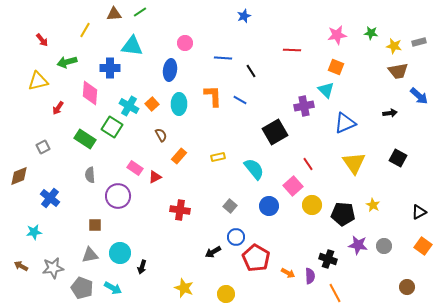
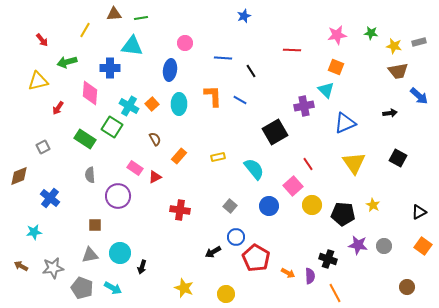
green line at (140, 12): moved 1 px right, 6 px down; rotated 24 degrees clockwise
brown semicircle at (161, 135): moved 6 px left, 4 px down
